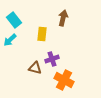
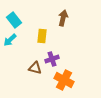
yellow rectangle: moved 2 px down
